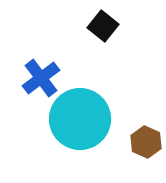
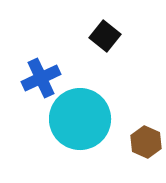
black square: moved 2 px right, 10 px down
blue cross: rotated 12 degrees clockwise
